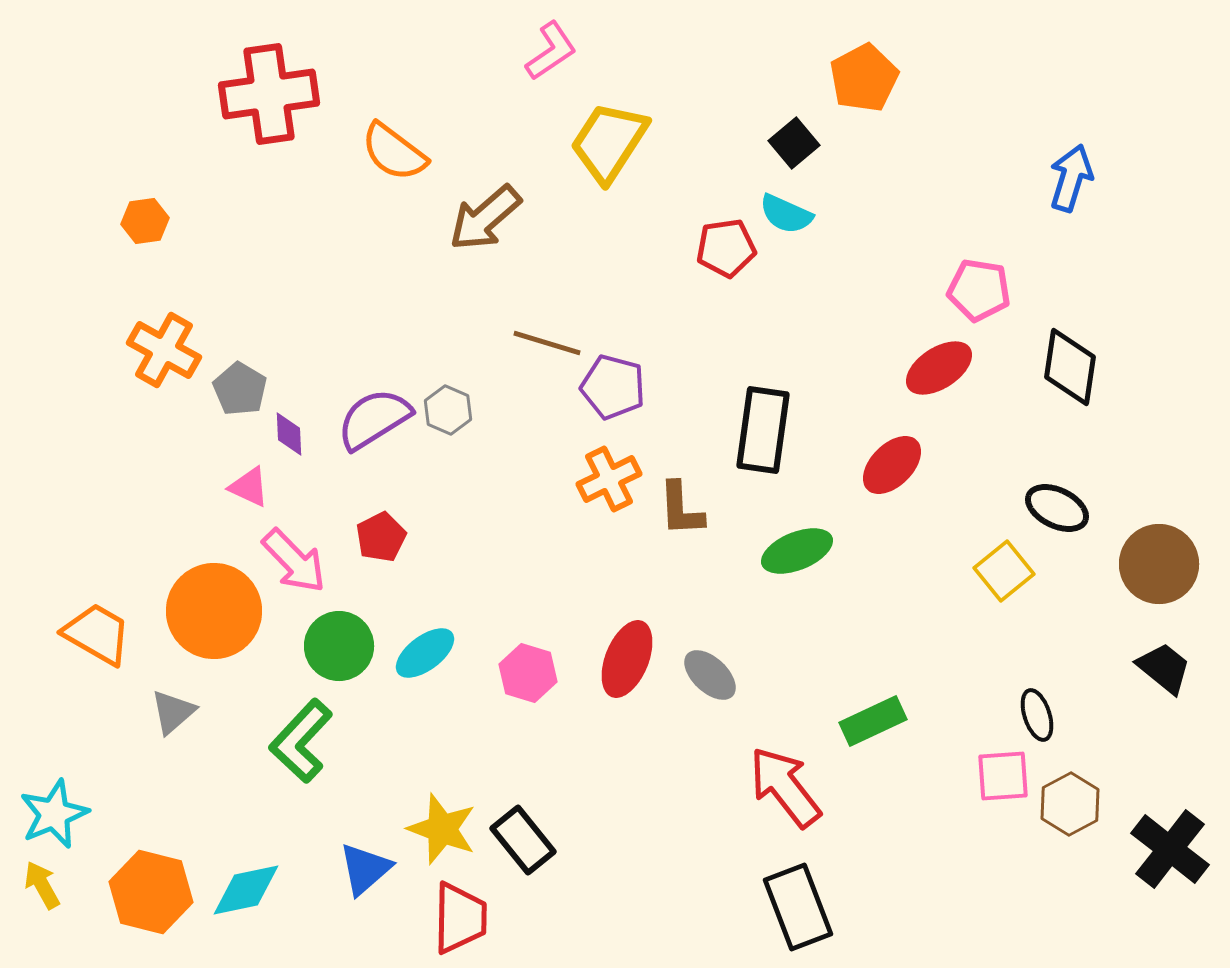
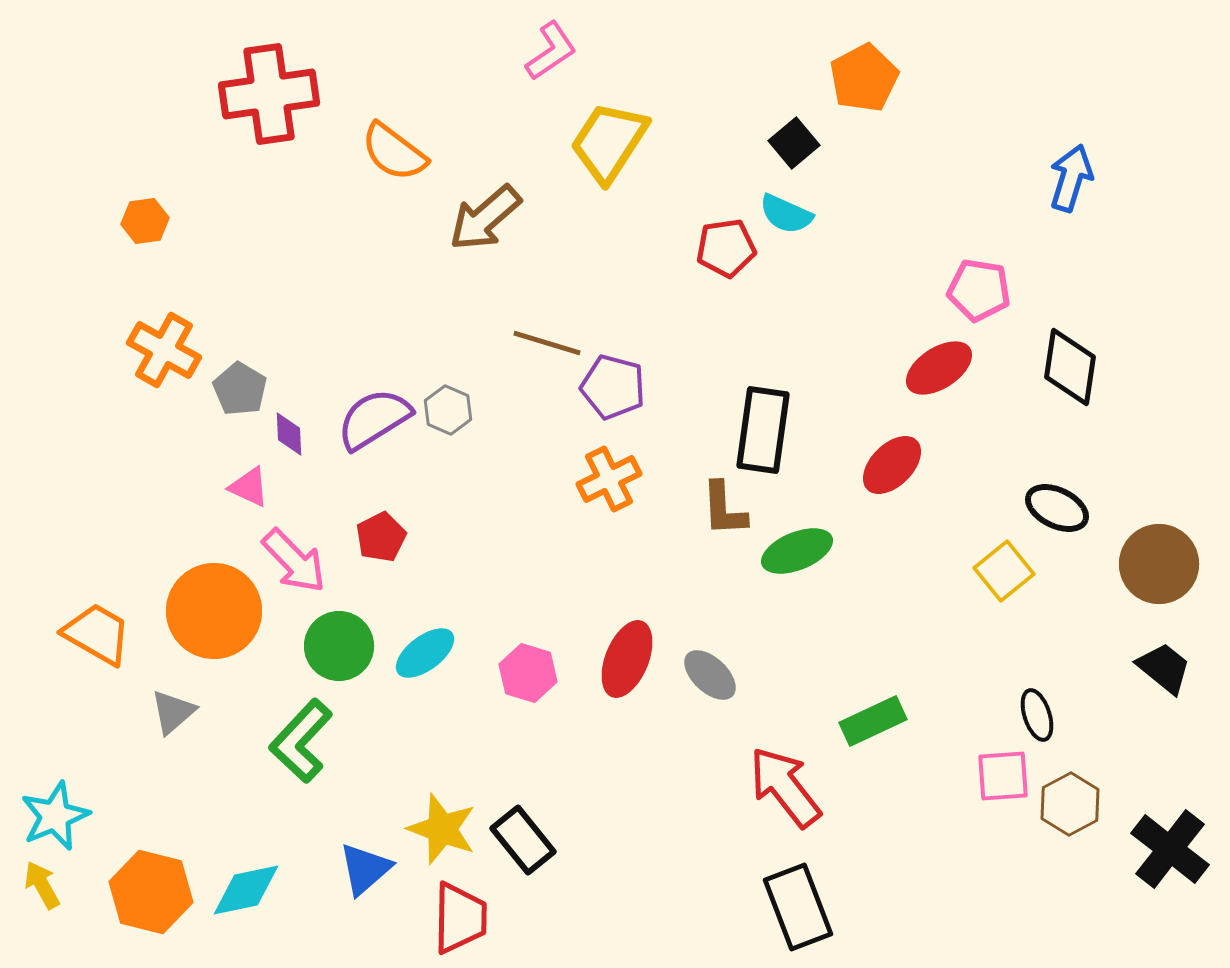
brown L-shape at (681, 509): moved 43 px right
cyan star at (54, 814): moved 1 px right, 2 px down
